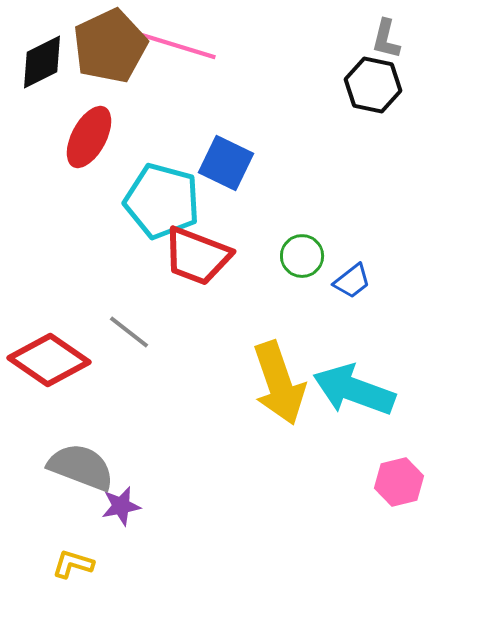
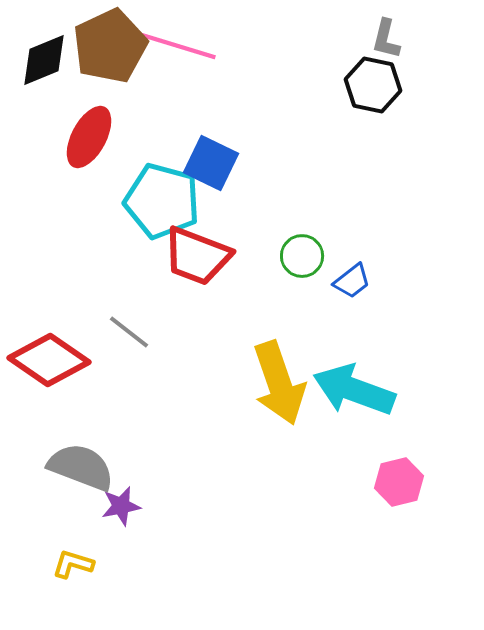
black diamond: moved 2 px right, 2 px up; rotated 4 degrees clockwise
blue square: moved 15 px left
